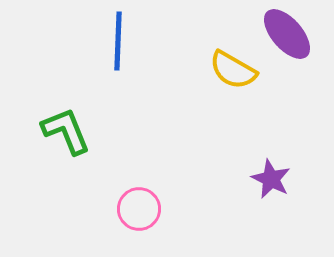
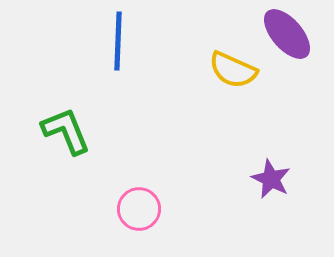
yellow semicircle: rotated 6 degrees counterclockwise
